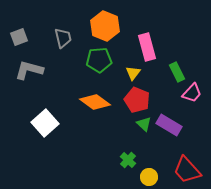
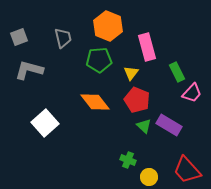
orange hexagon: moved 3 px right
yellow triangle: moved 2 px left
orange diamond: rotated 16 degrees clockwise
green triangle: moved 2 px down
green cross: rotated 21 degrees counterclockwise
